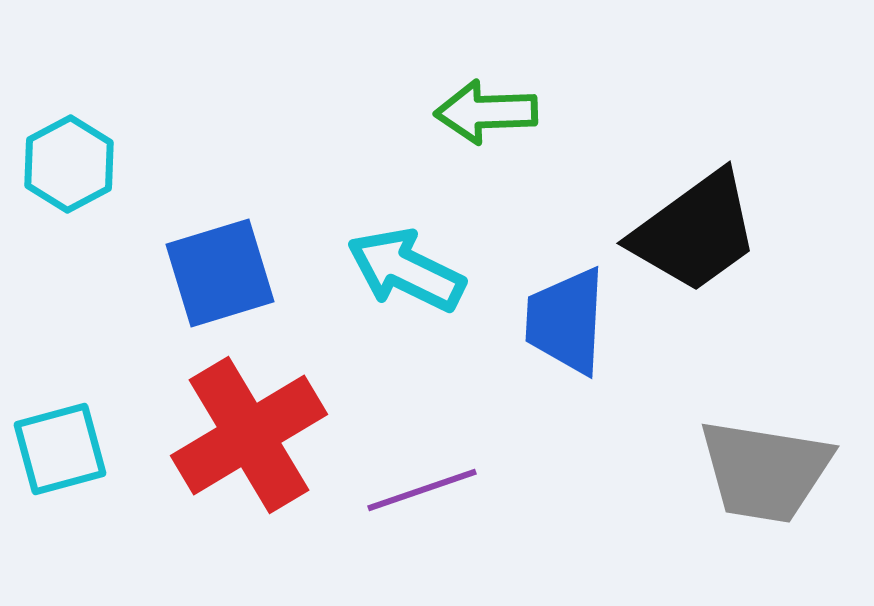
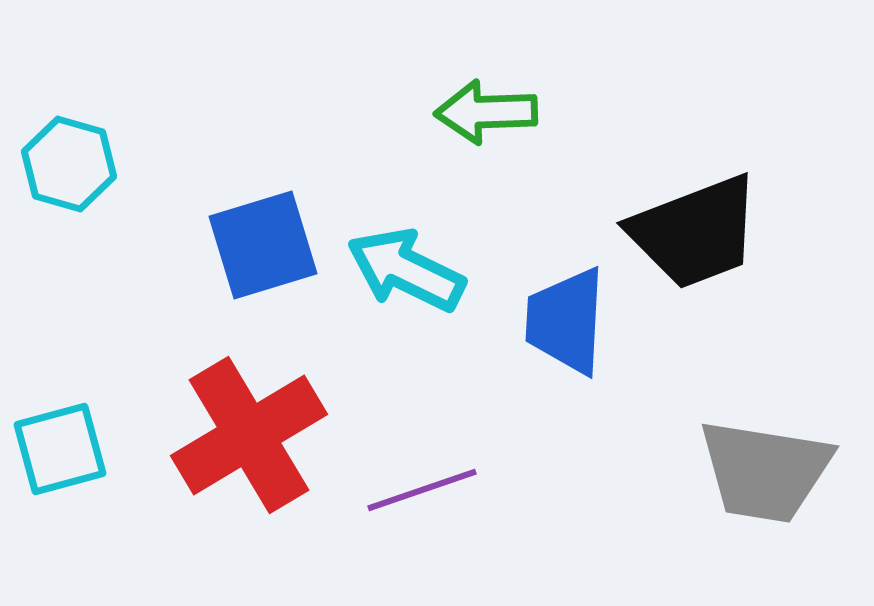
cyan hexagon: rotated 16 degrees counterclockwise
black trapezoid: rotated 15 degrees clockwise
blue square: moved 43 px right, 28 px up
